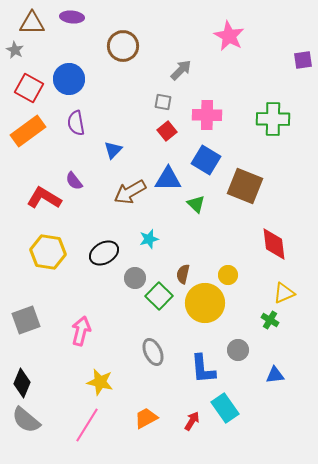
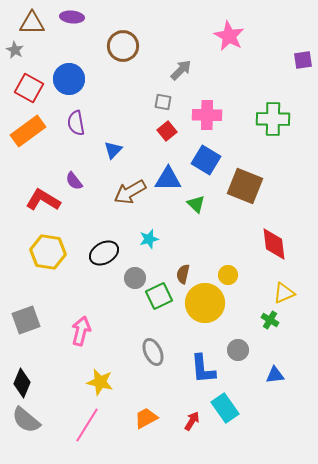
red L-shape at (44, 198): moved 1 px left, 2 px down
green square at (159, 296): rotated 20 degrees clockwise
